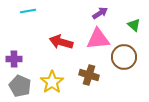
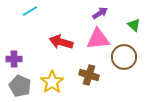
cyan line: moved 2 px right; rotated 21 degrees counterclockwise
